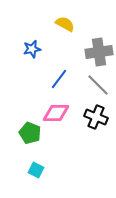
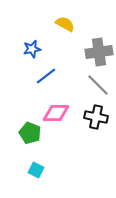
blue line: moved 13 px left, 3 px up; rotated 15 degrees clockwise
black cross: rotated 10 degrees counterclockwise
